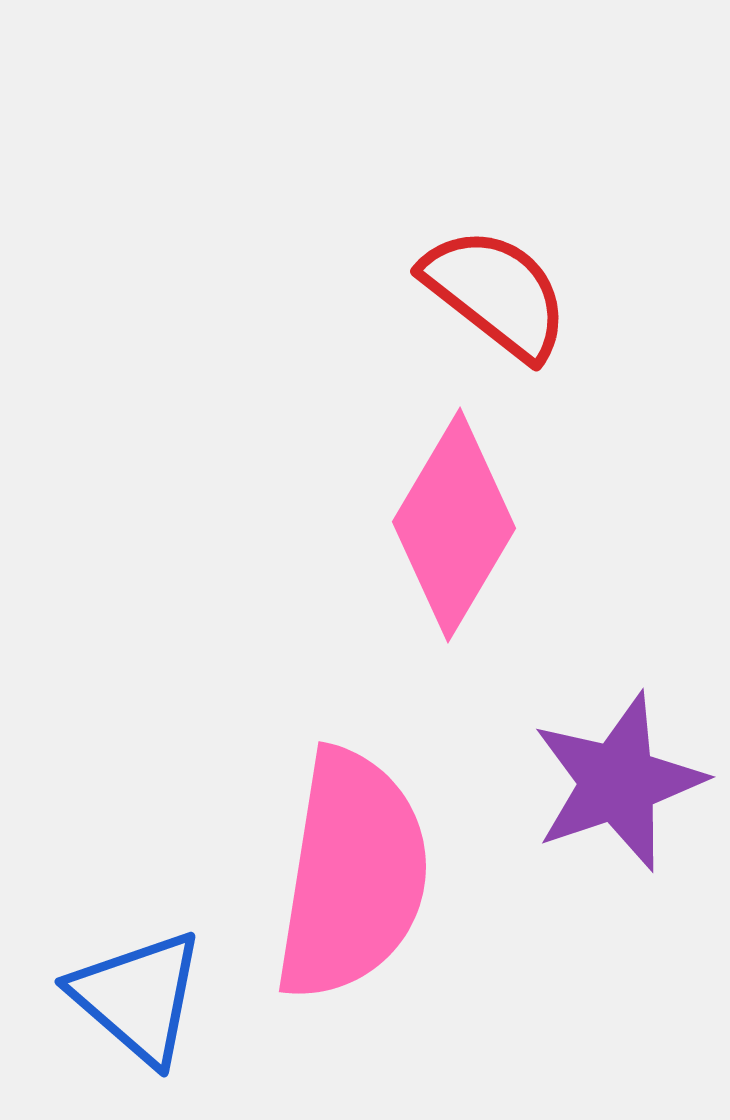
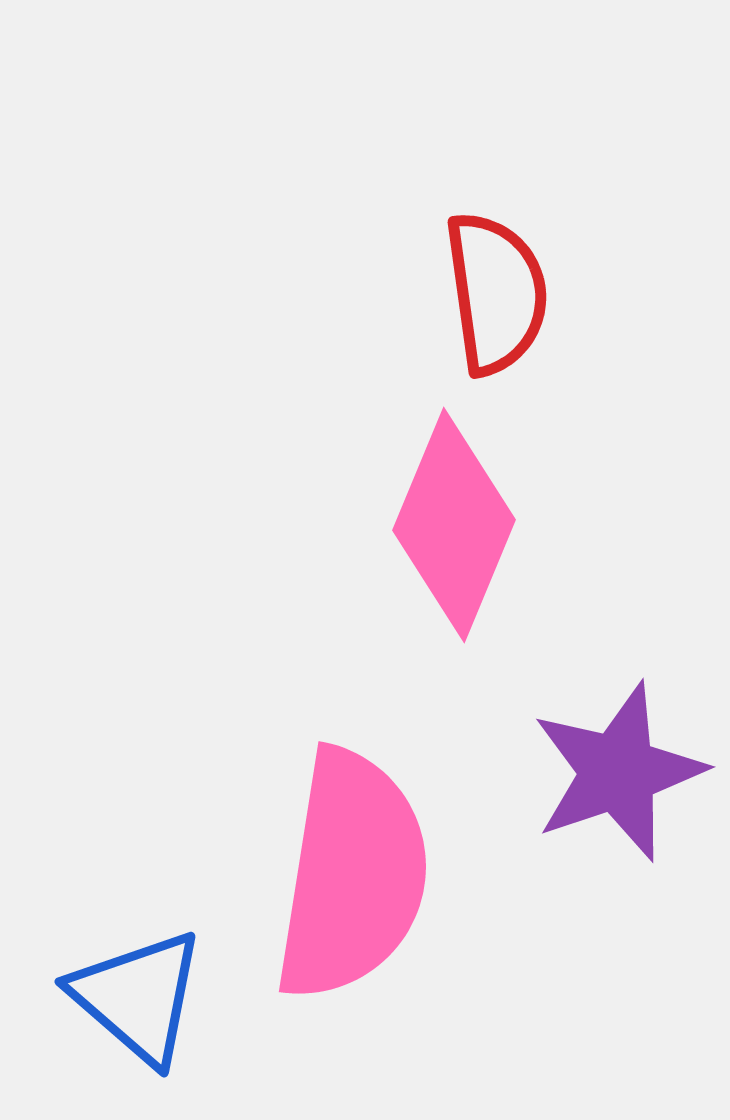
red semicircle: rotated 44 degrees clockwise
pink diamond: rotated 8 degrees counterclockwise
purple star: moved 10 px up
